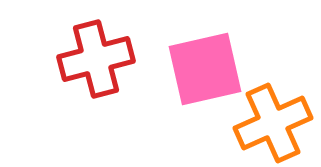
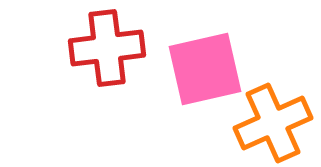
red cross: moved 11 px right, 11 px up; rotated 8 degrees clockwise
